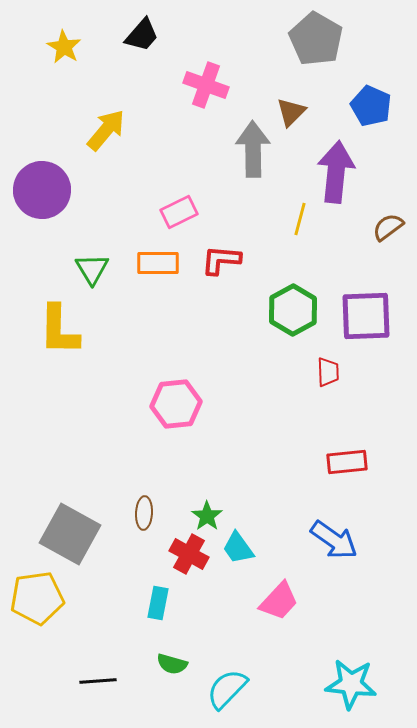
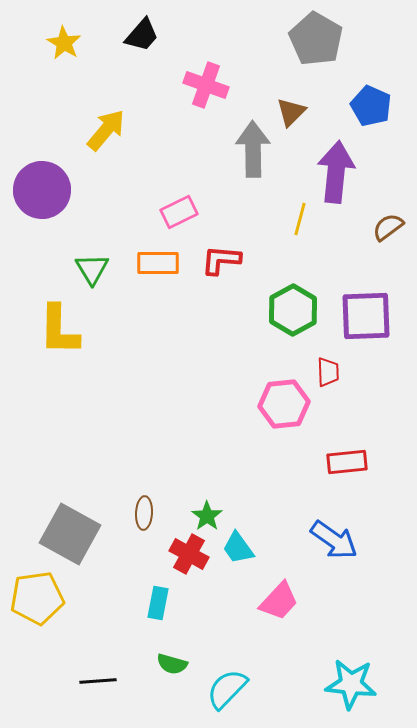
yellow star: moved 4 px up
pink hexagon: moved 108 px right
